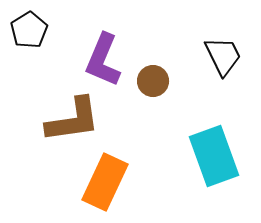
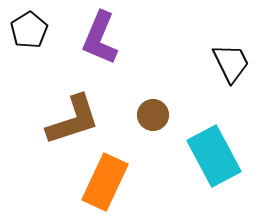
black trapezoid: moved 8 px right, 7 px down
purple L-shape: moved 3 px left, 22 px up
brown circle: moved 34 px down
brown L-shape: rotated 10 degrees counterclockwise
cyan rectangle: rotated 8 degrees counterclockwise
